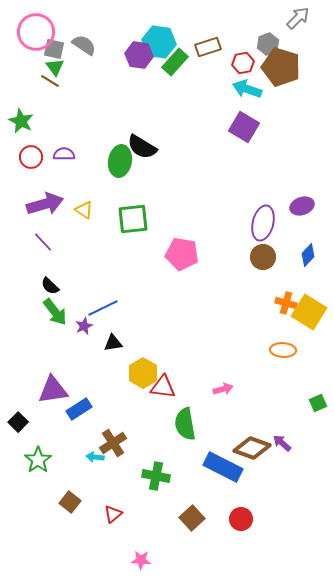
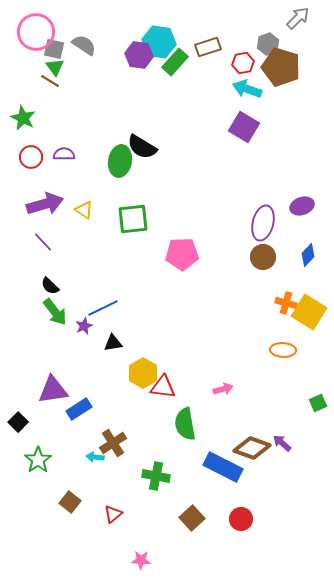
green star at (21, 121): moved 2 px right, 3 px up
pink pentagon at (182, 254): rotated 12 degrees counterclockwise
